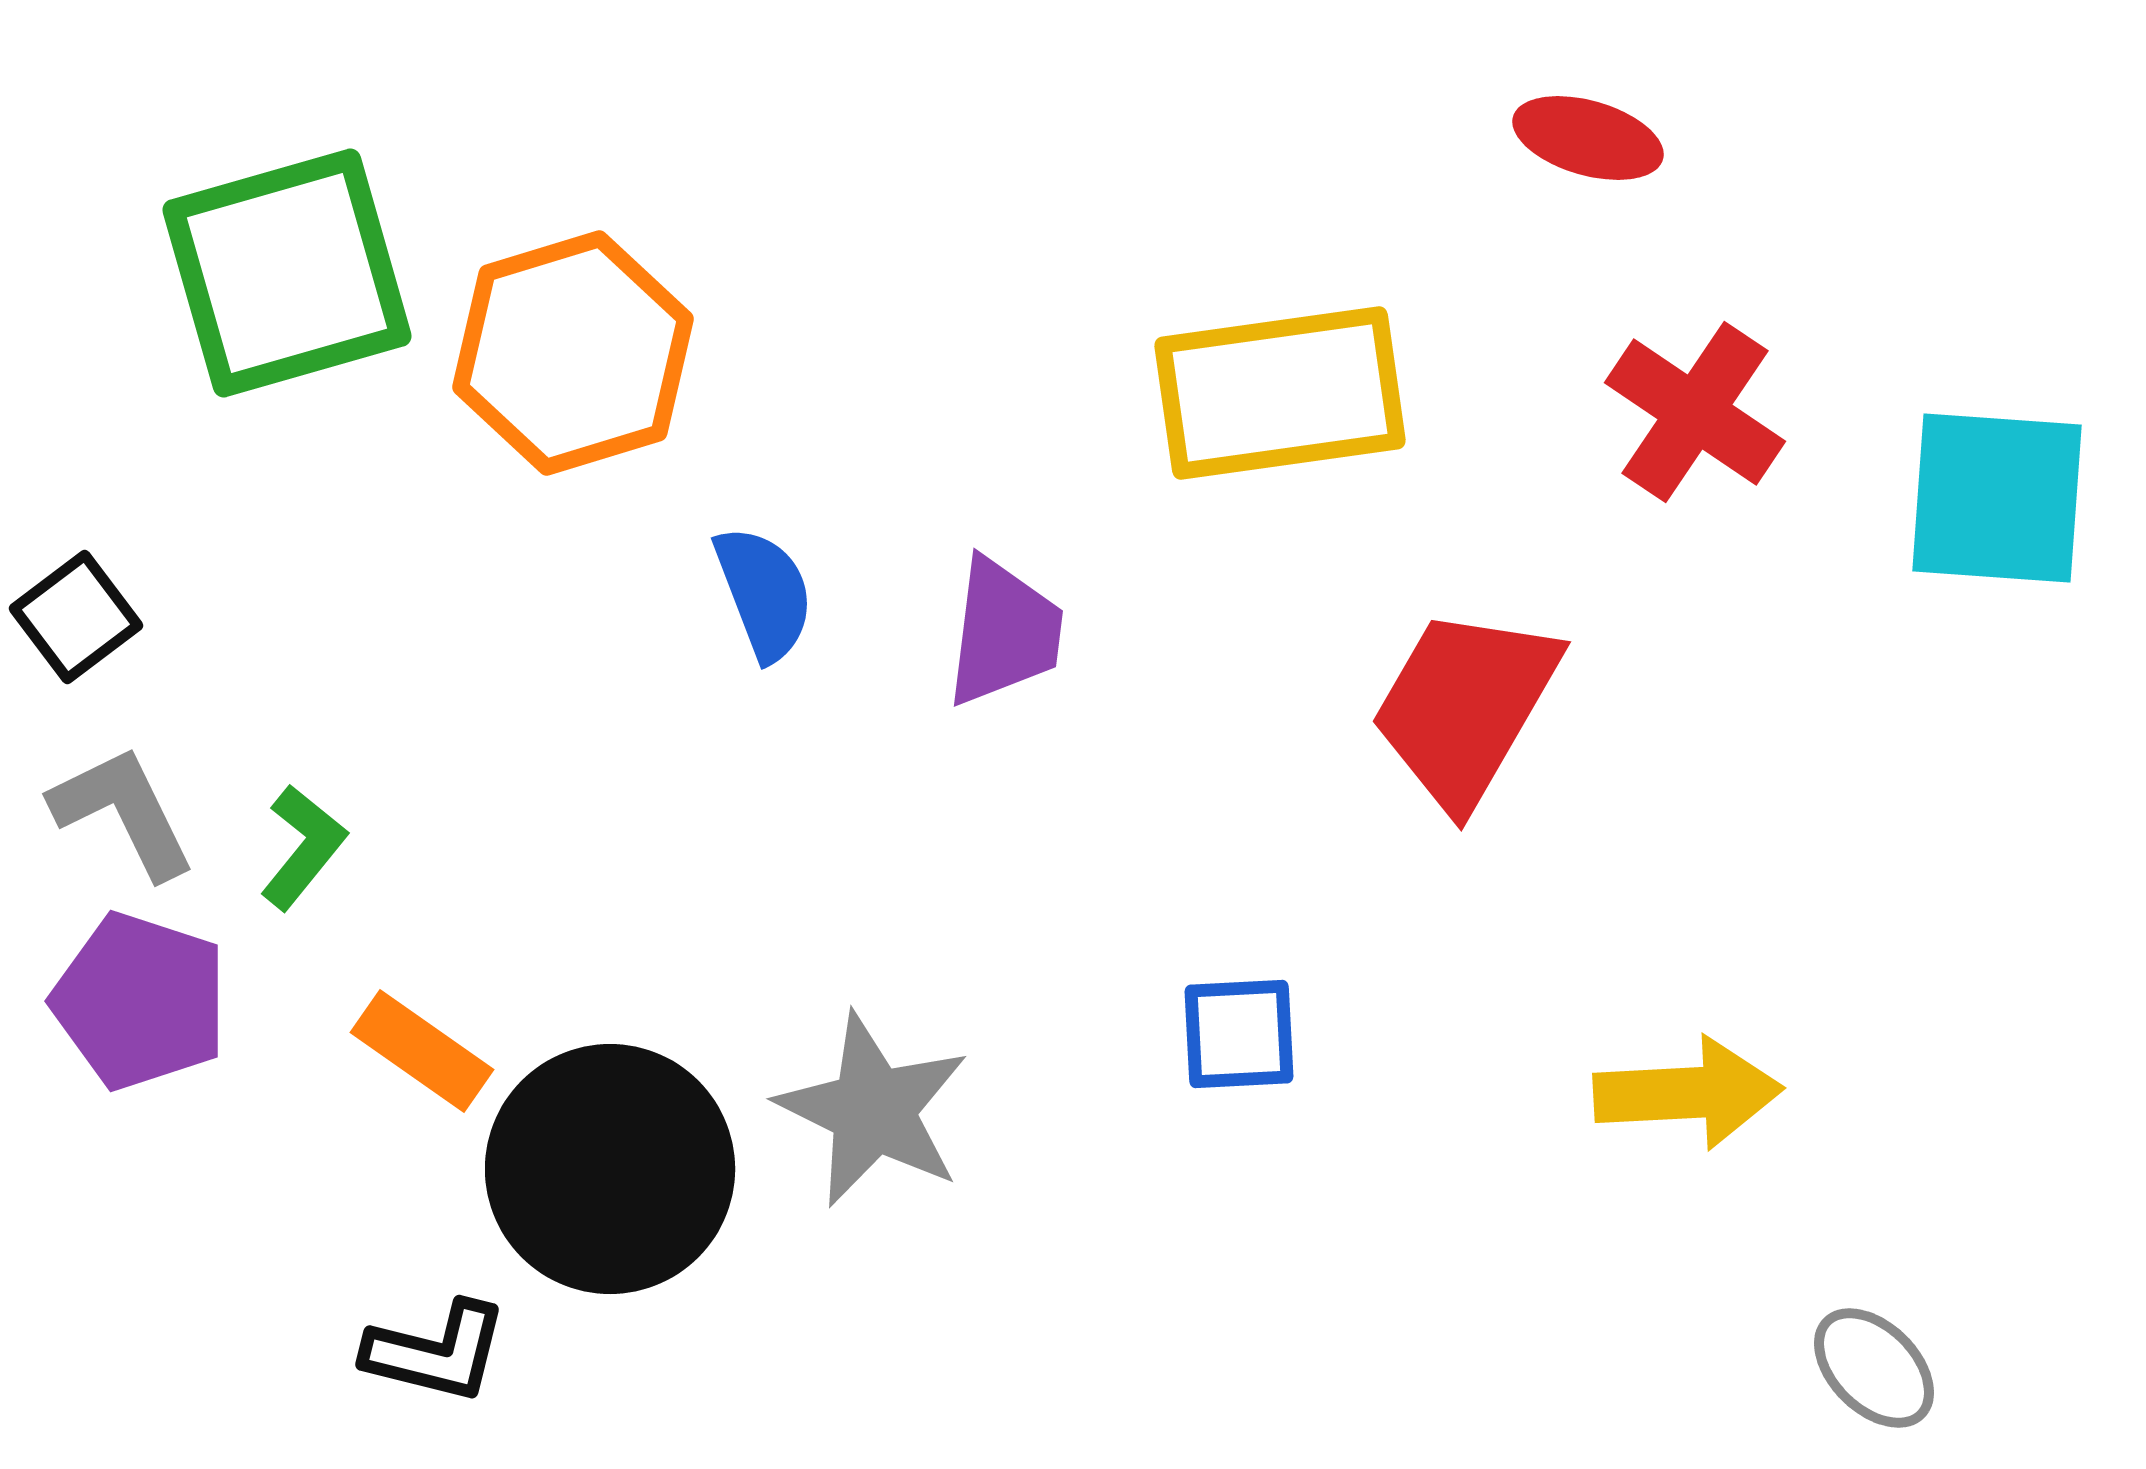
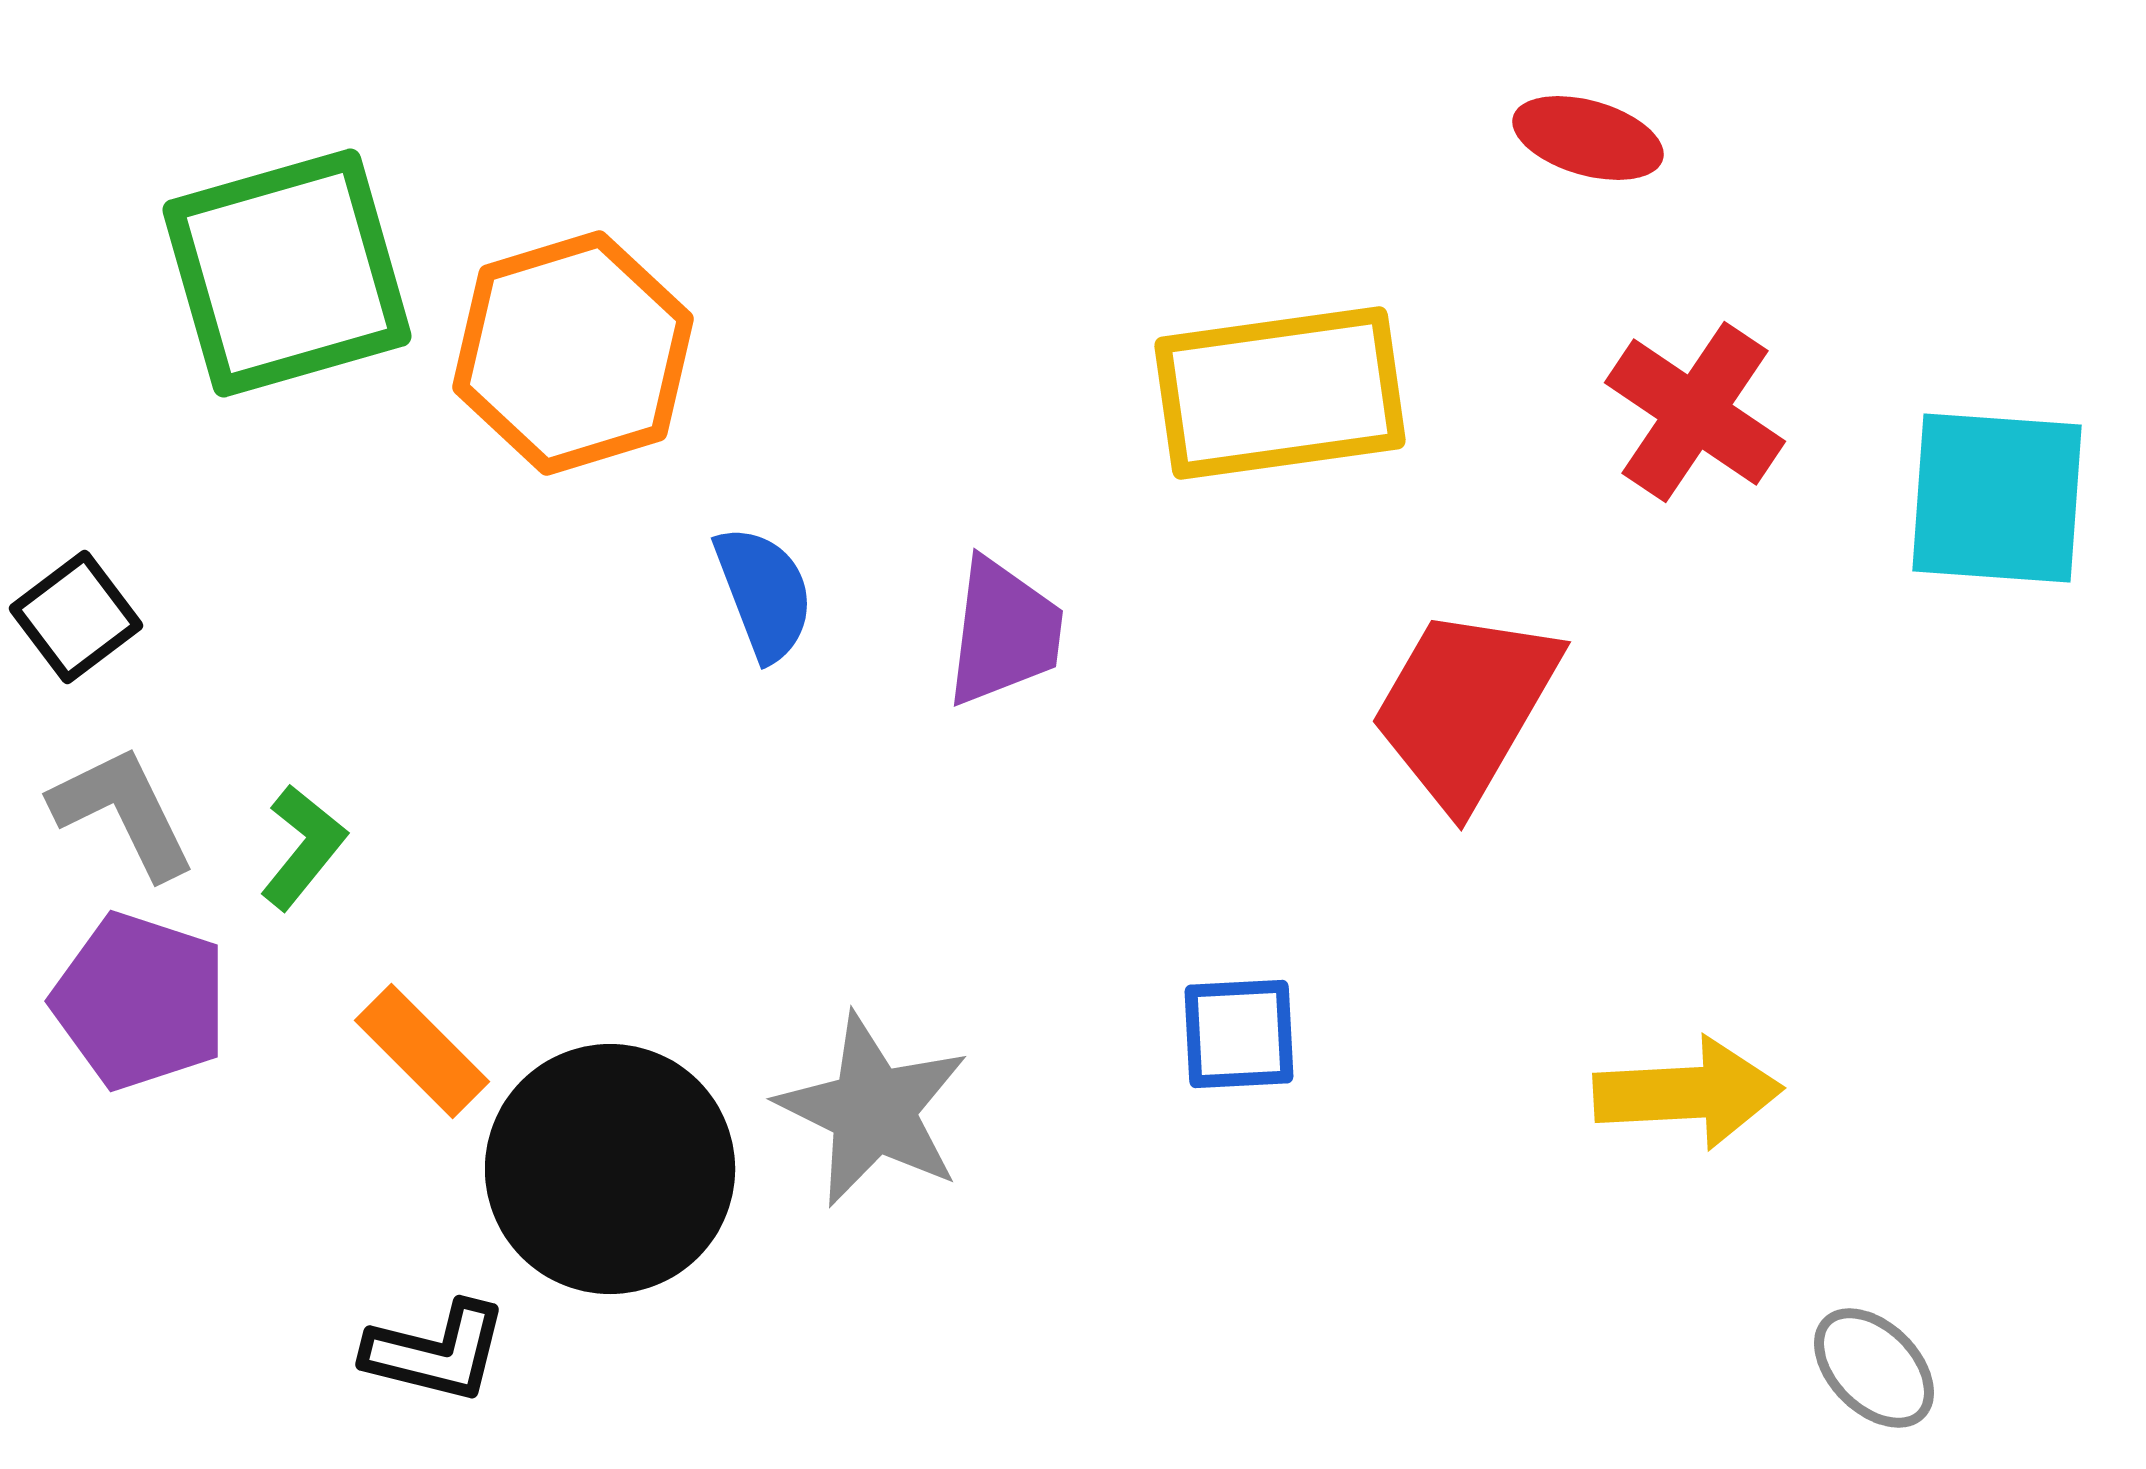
orange rectangle: rotated 10 degrees clockwise
